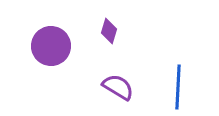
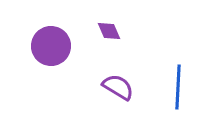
purple diamond: rotated 40 degrees counterclockwise
